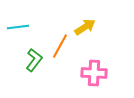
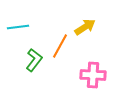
pink cross: moved 1 px left, 2 px down
